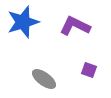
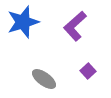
purple L-shape: rotated 68 degrees counterclockwise
purple square: moved 1 px left, 1 px down; rotated 28 degrees clockwise
